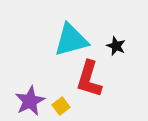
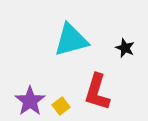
black star: moved 9 px right, 2 px down
red L-shape: moved 8 px right, 13 px down
purple star: rotated 8 degrees counterclockwise
